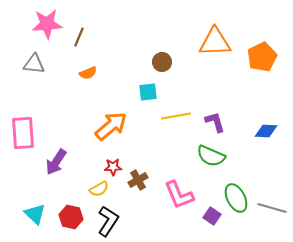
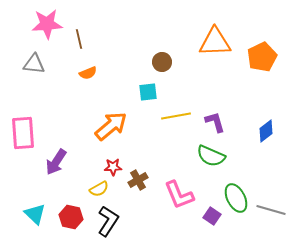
brown line: moved 2 px down; rotated 36 degrees counterclockwise
blue diamond: rotated 40 degrees counterclockwise
gray line: moved 1 px left, 2 px down
